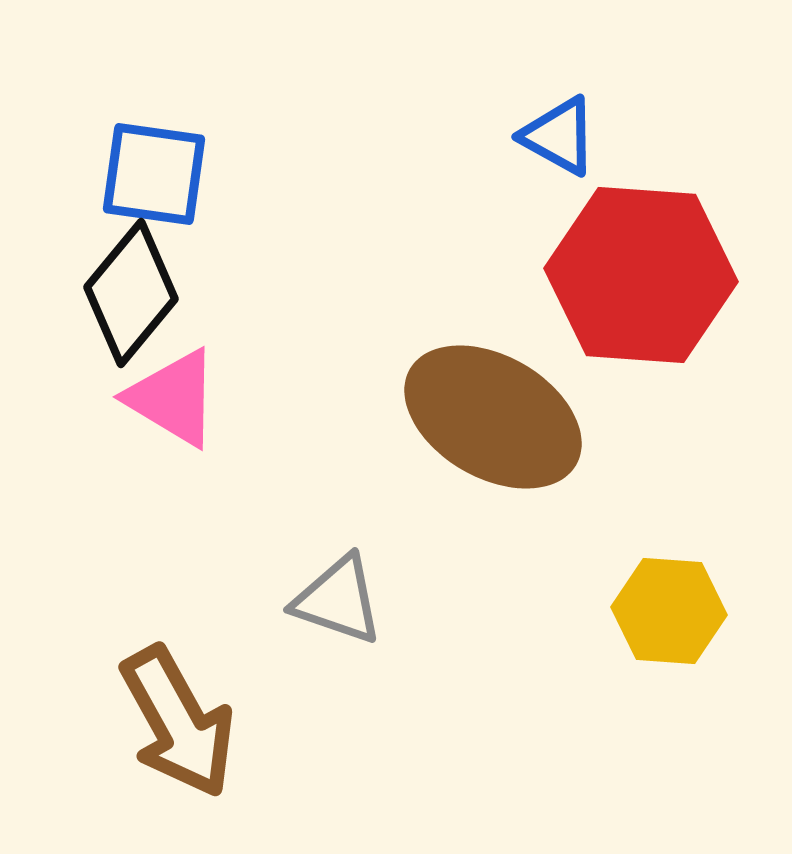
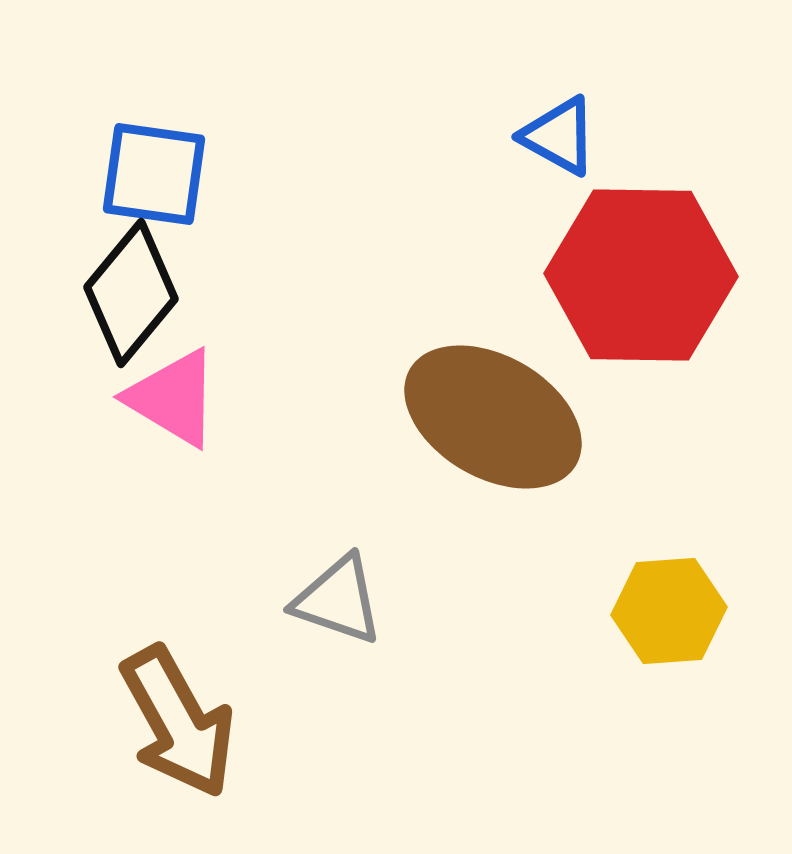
red hexagon: rotated 3 degrees counterclockwise
yellow hexagon: rotated 8 degrees counterclockwise
